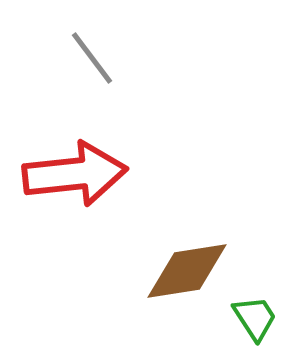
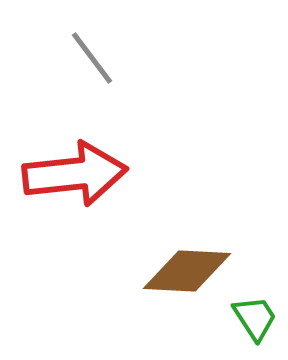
brown diamond: rotated 12 degrees clockwise
